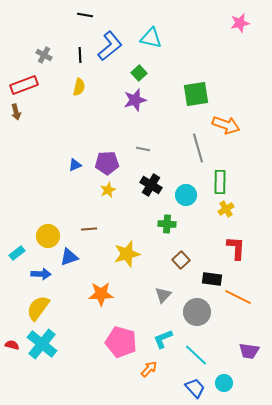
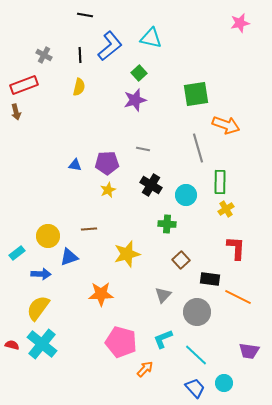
blue triangle at (75, 165): rotated 32 degrees clockwise
black rectangle at (212, 279): moved 2 px left
orange arrow at (149, 369): moved 4 px left
